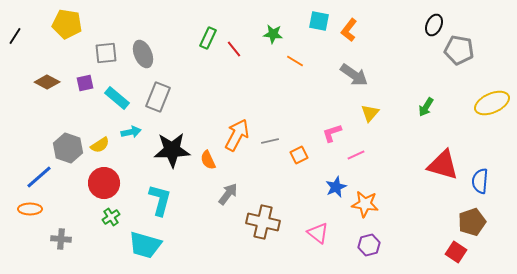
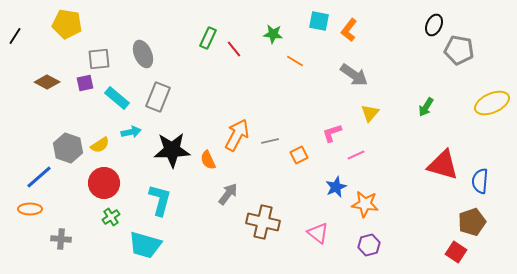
gray square at (106, 53): moved 7 px left, 6 px down
